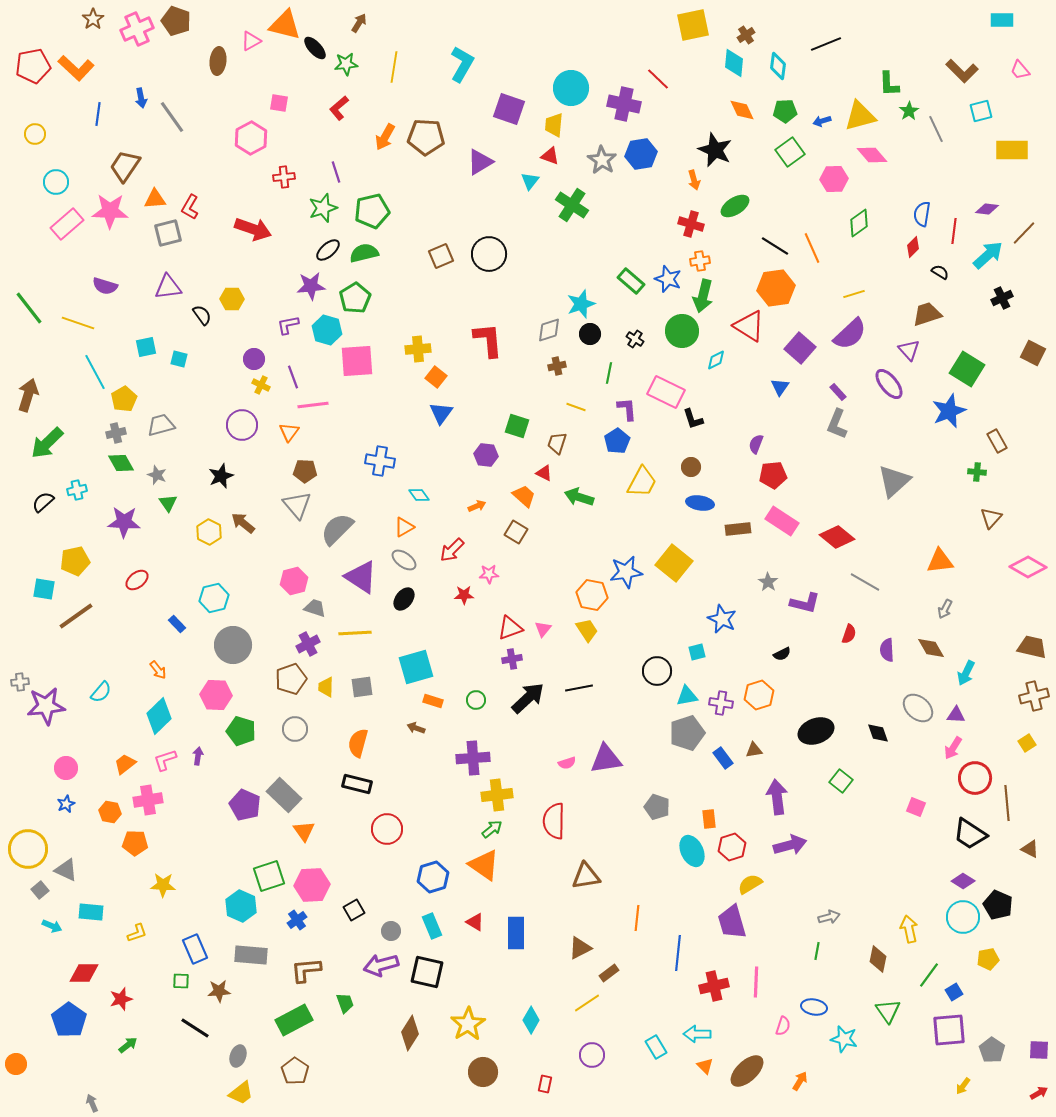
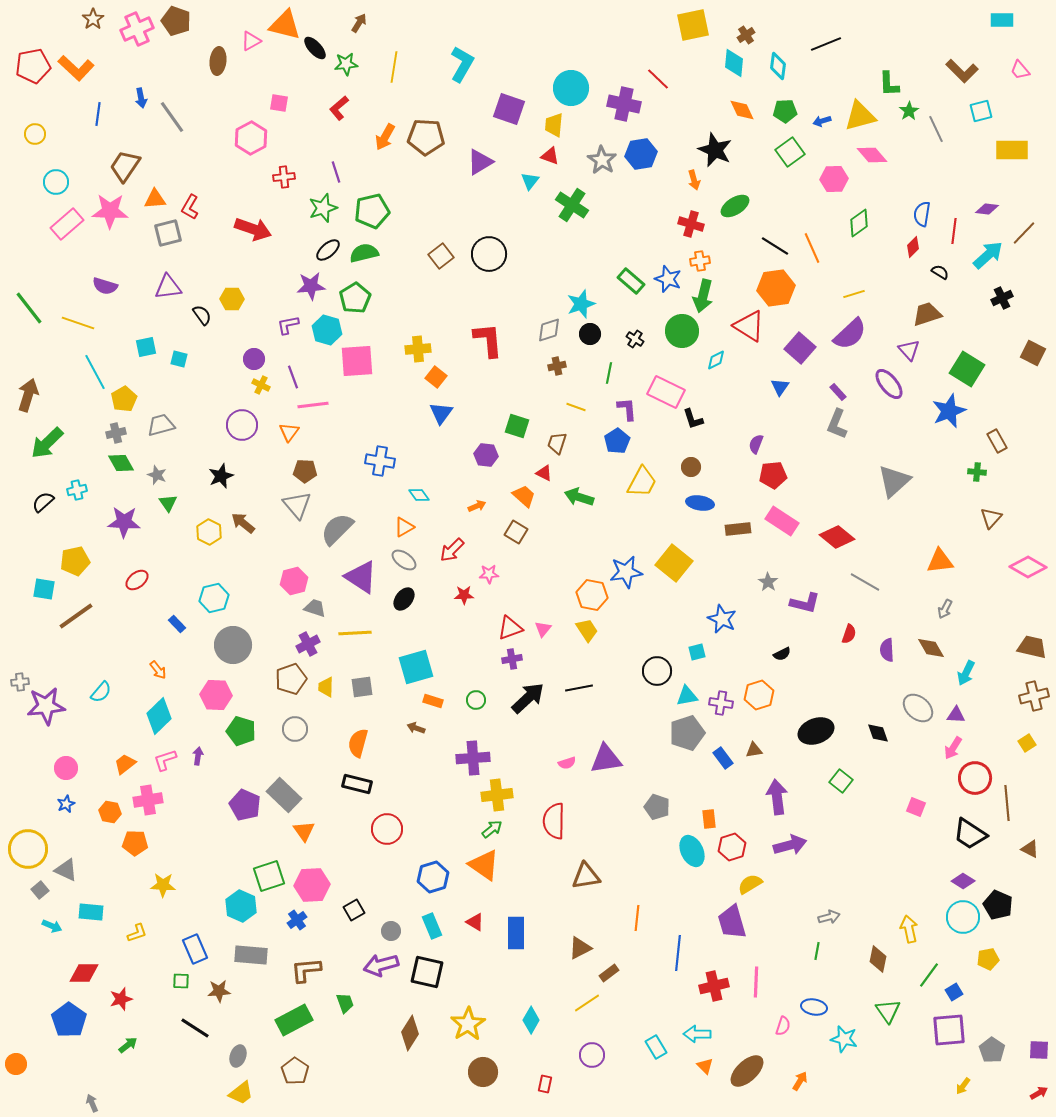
brown square at (441, 256): rotated 15 degrees counterclockwise
